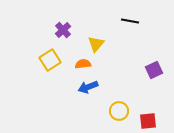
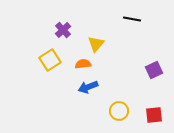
black line: moved 2 px right, 2 px up
red square: moved 6 px right, 6 px up
